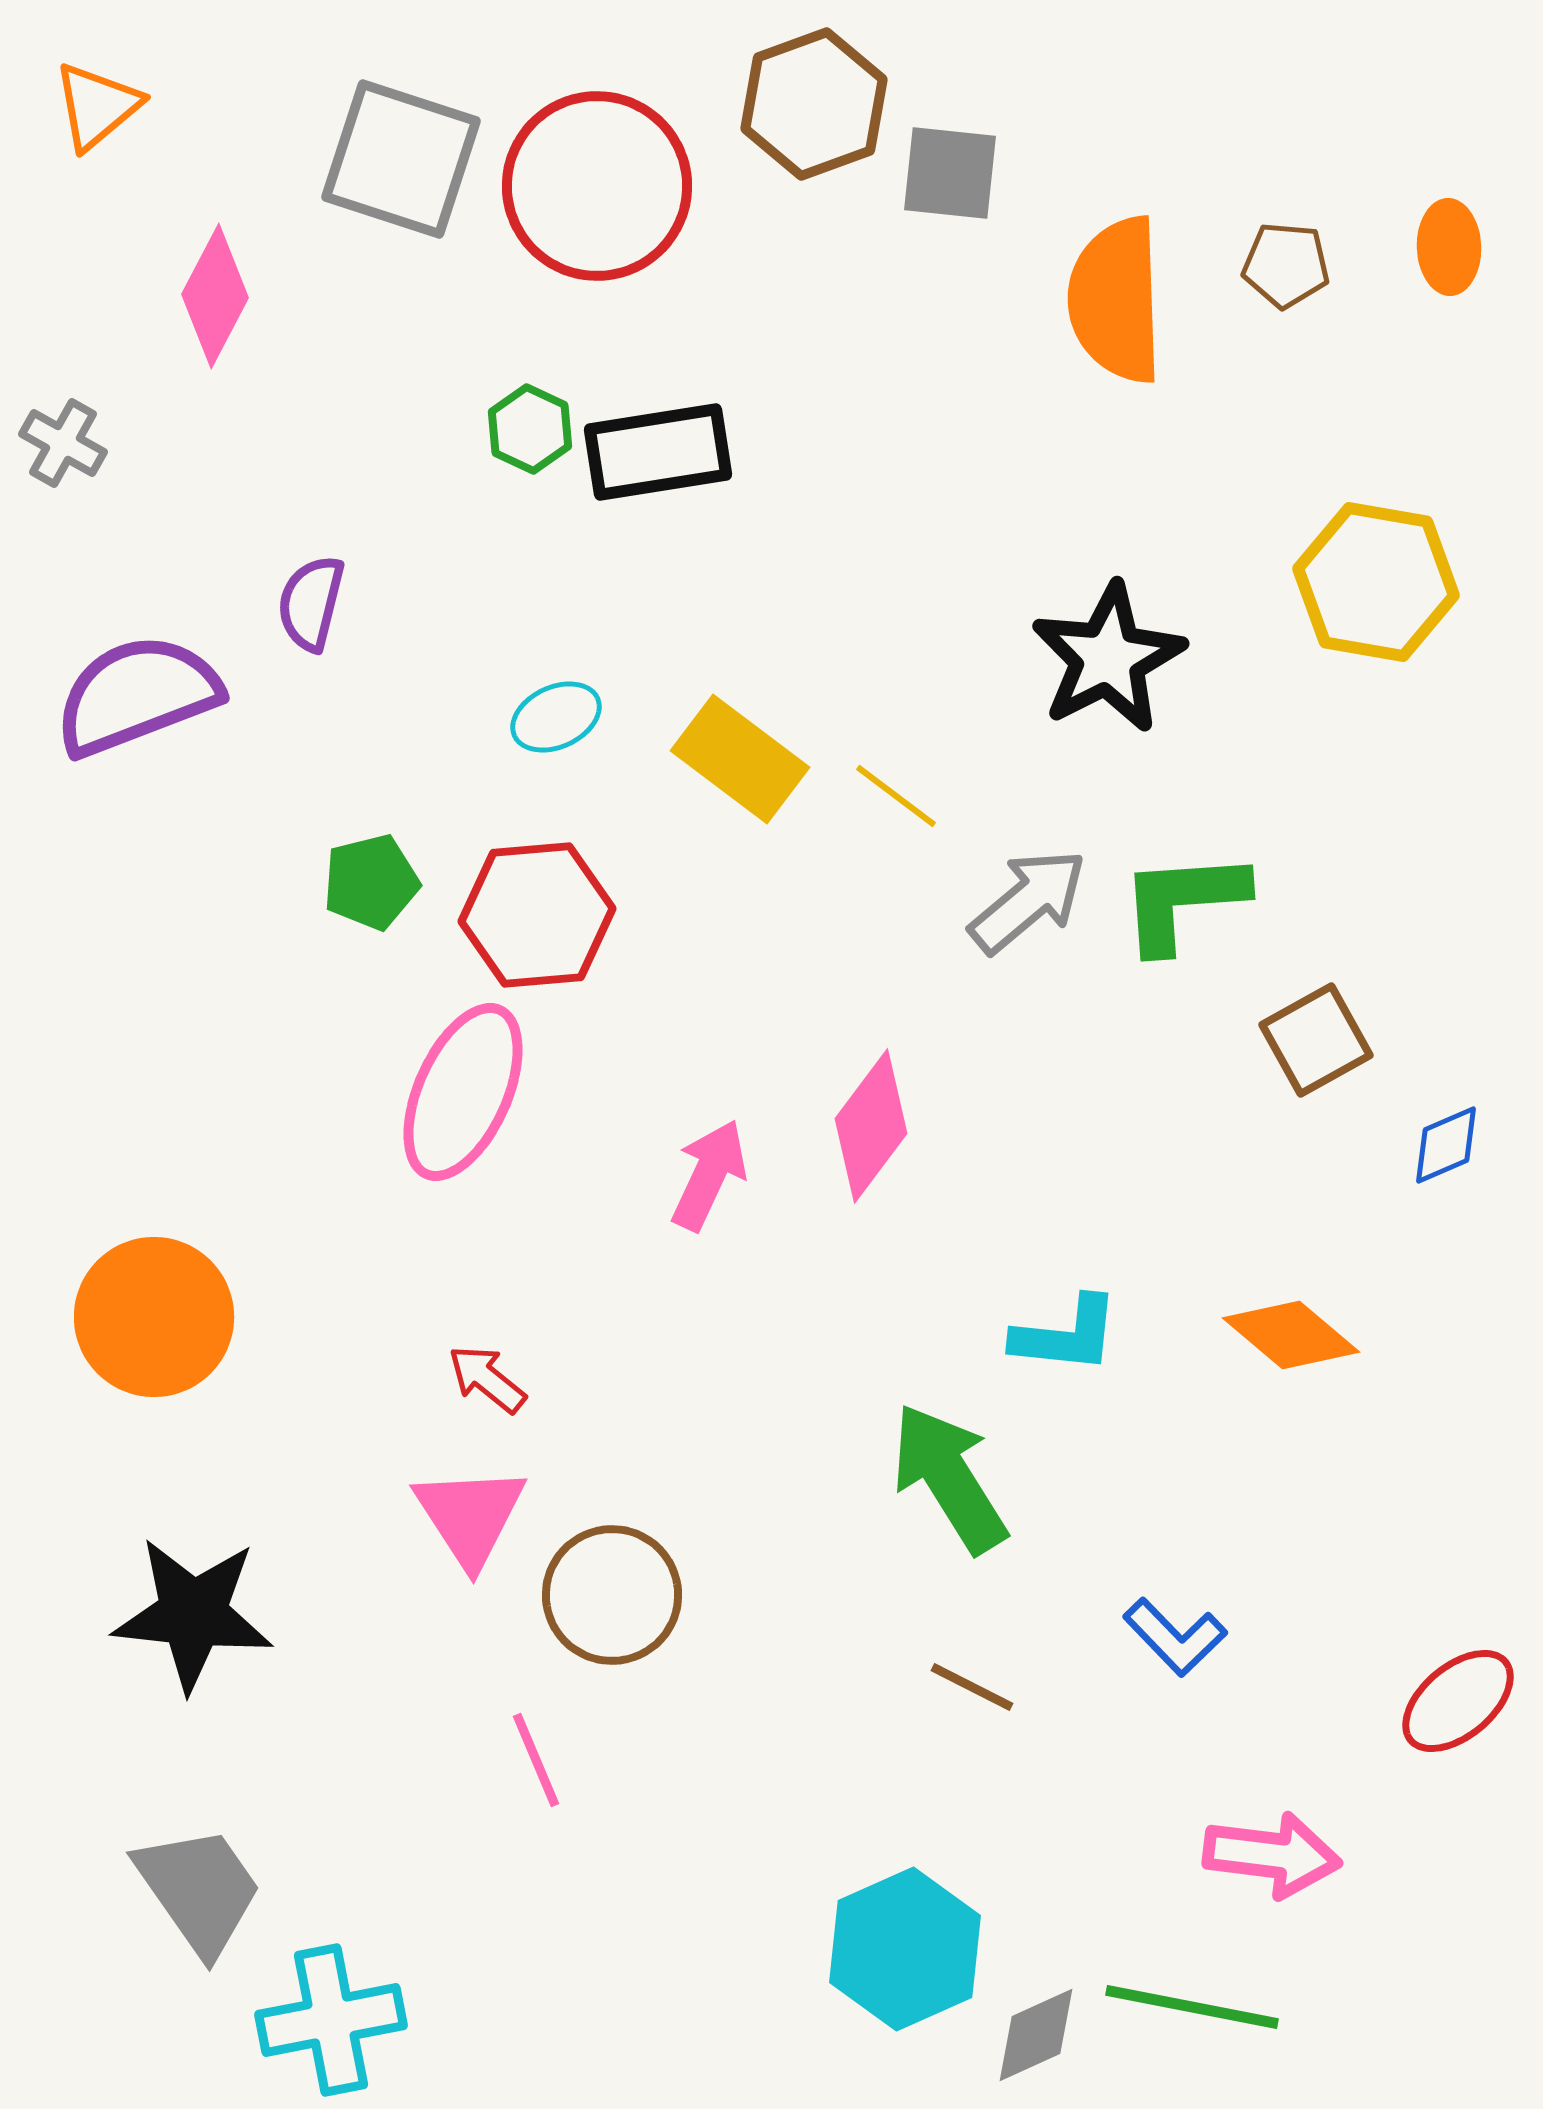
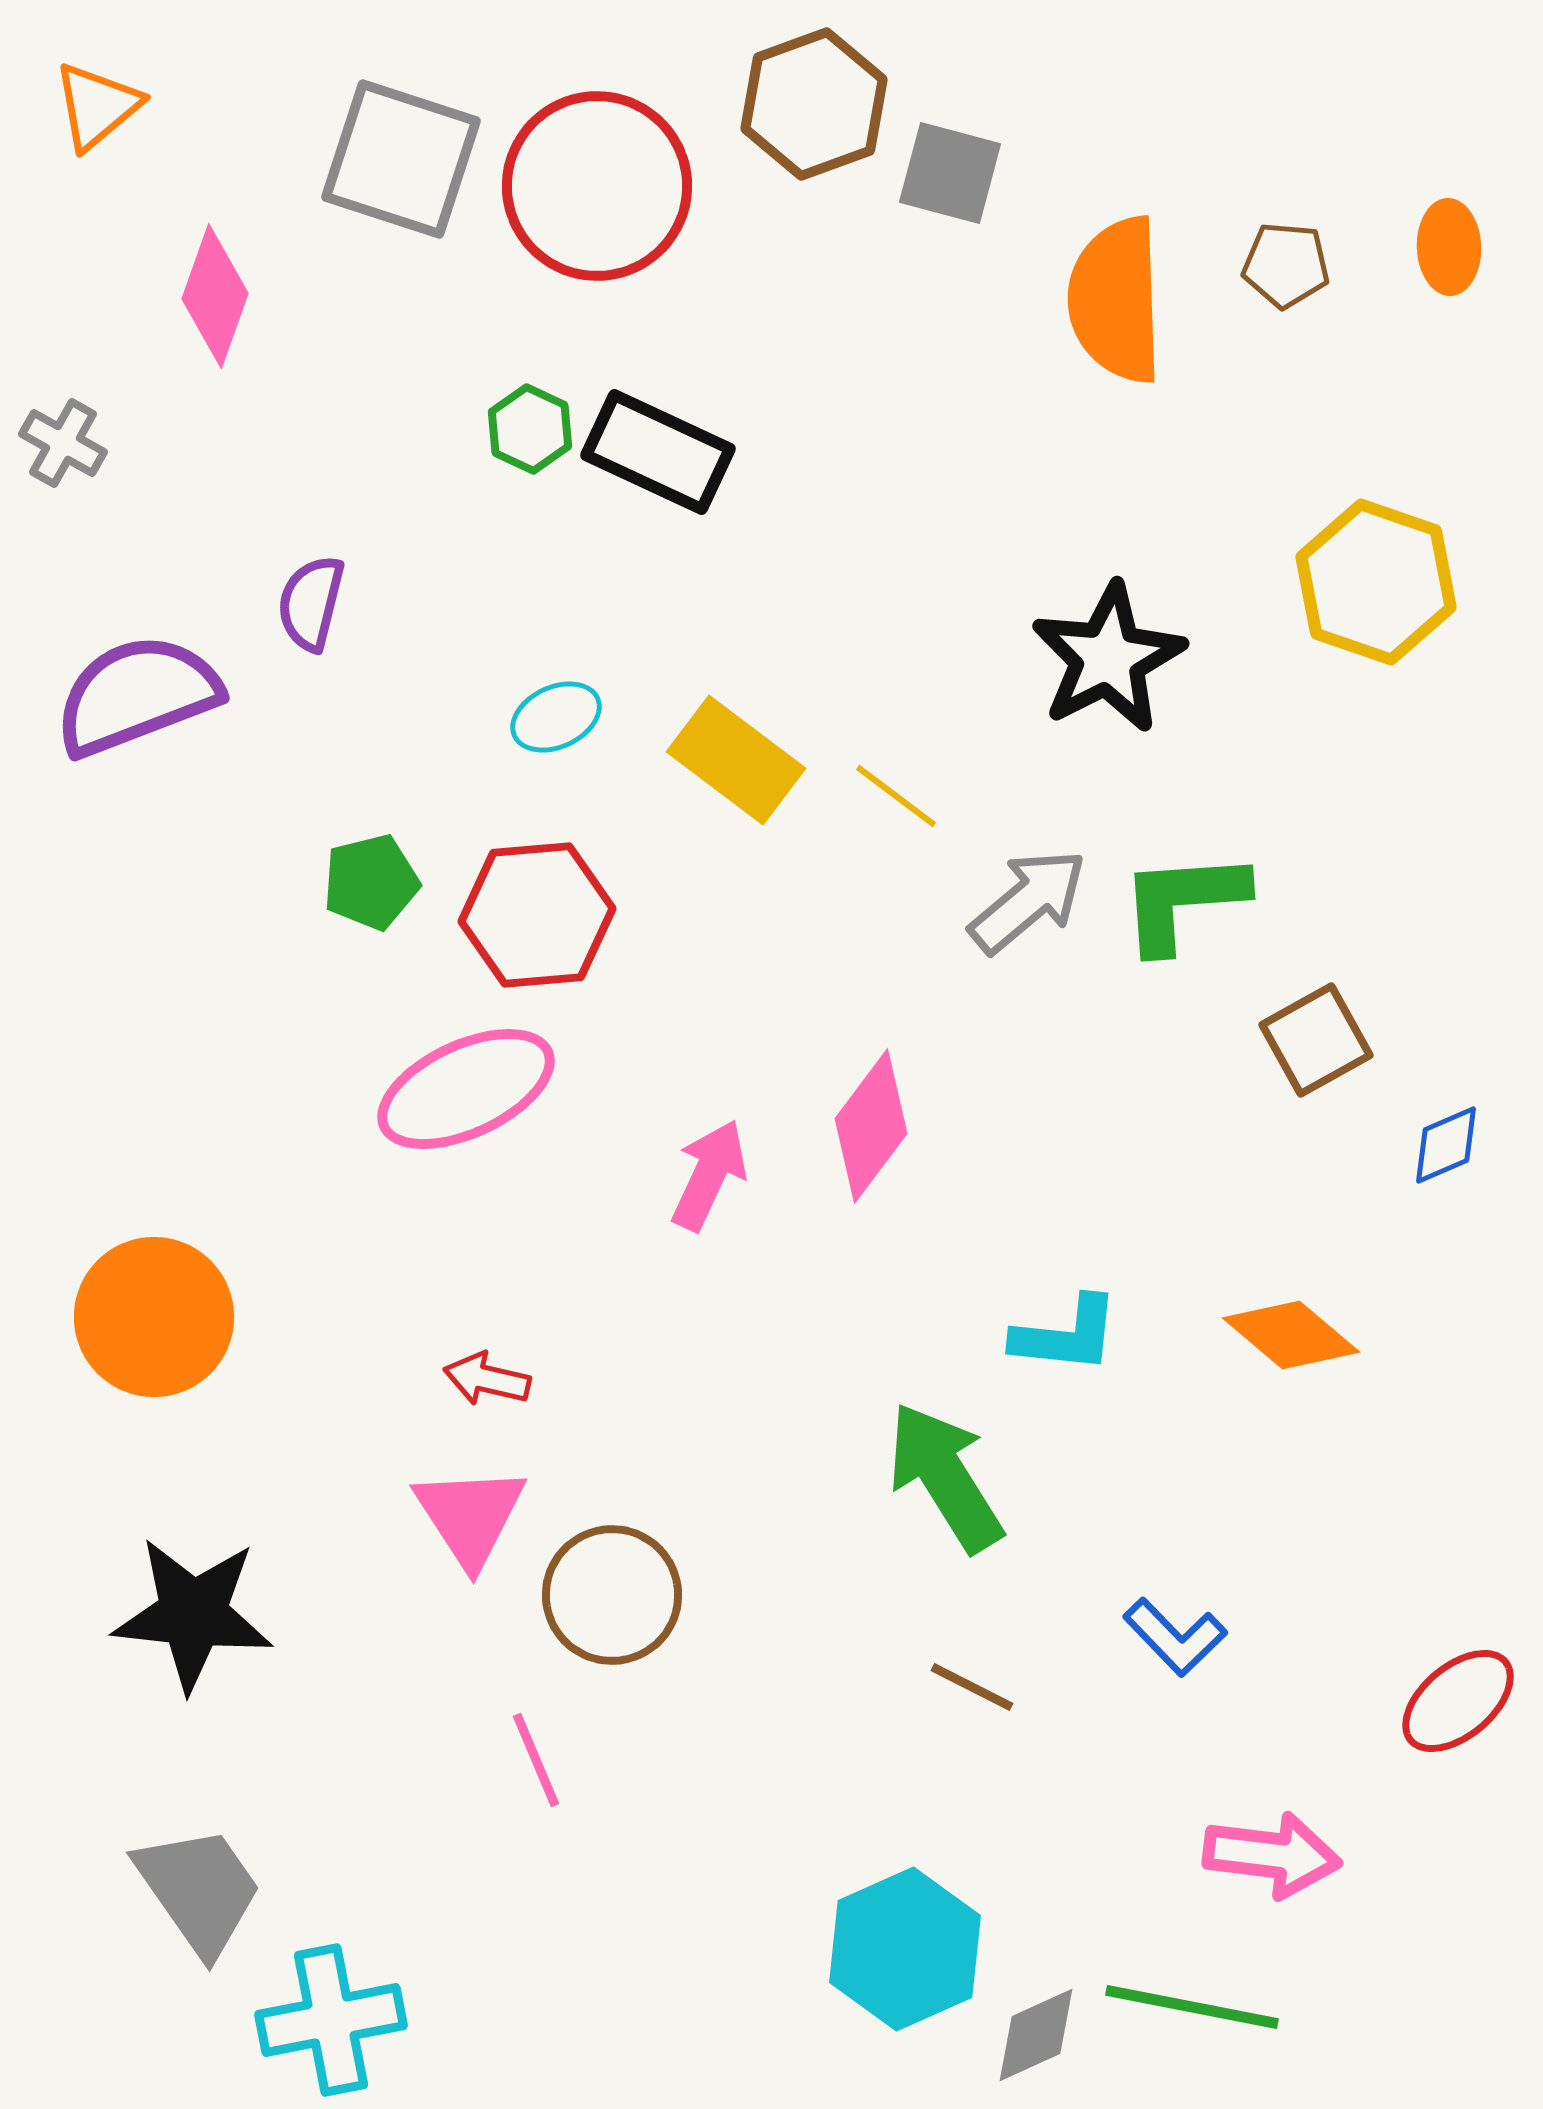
gray square at (950, 173): rotated 9 degrees clockwise
pink diamond at (215, 296): rotated 8 degrees counterclockwise
black rectangle at (658, 452): rotated 34 degrees clockwise
yellow hexagon at (1376, 582): rotated 9 degrees clockwise
yellow rectangle at (740, 759): moved 4 px left, 1 px down
pink ellipse at (463, 1092): moved 3 px right, 3 px up; rotated 41 degrees clockwise
red arrow at (487, 1379): rotated 26 degrees counterclockwise
green arrow at (949, 1478): moved 4 px left, 1 px up
